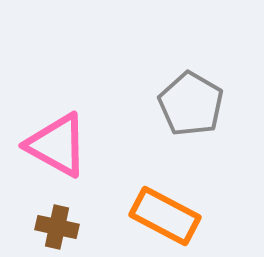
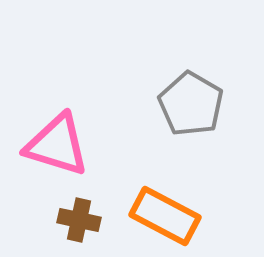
pink triangle: rotated 12 degrees counterclockwise
brown cross: moved 22 px right, 7 px up
